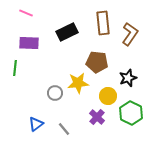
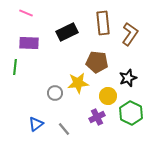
green line: moved 1 px up
purple cross: rotated 21 degrees clockwise
